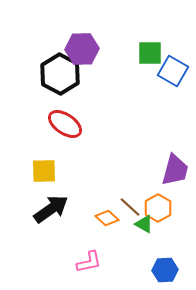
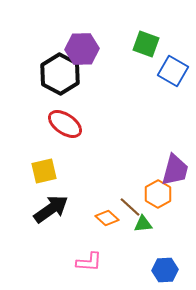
green square: moved 4 px left, 9 px up; rotated 20 degrees clockwise
yellow square: rotated 12 degrees counterclockwise
orange hexagon: moved 14 px up
green triangle: moved 1 px left; rotated 36 degrees counterclockwise
pink L-shape: rotated 16 degrees clockwise
